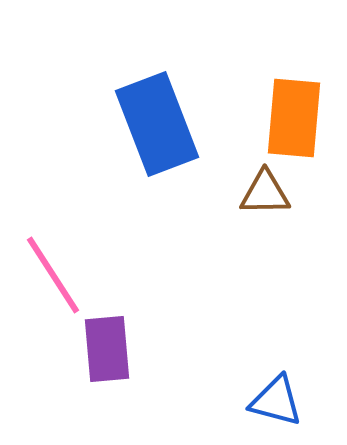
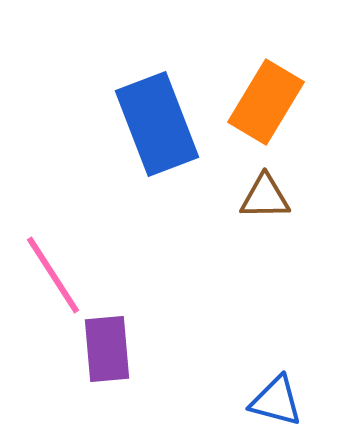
orange rectangle: moved 28 px left, 16 px up; rotated 26 degrees clockwise
brown triangle: moved 4 px down
